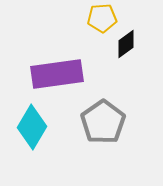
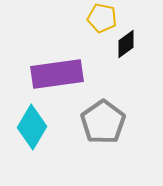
yellow pentagon: rotated 16 degrees clockwise
